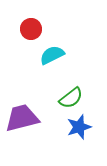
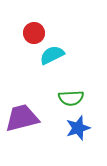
red circle: moved 3 px right, 4 px down
green semicircle: rotated 35 degrees clockwise
blue star: moved 1 px left, 1 px down
